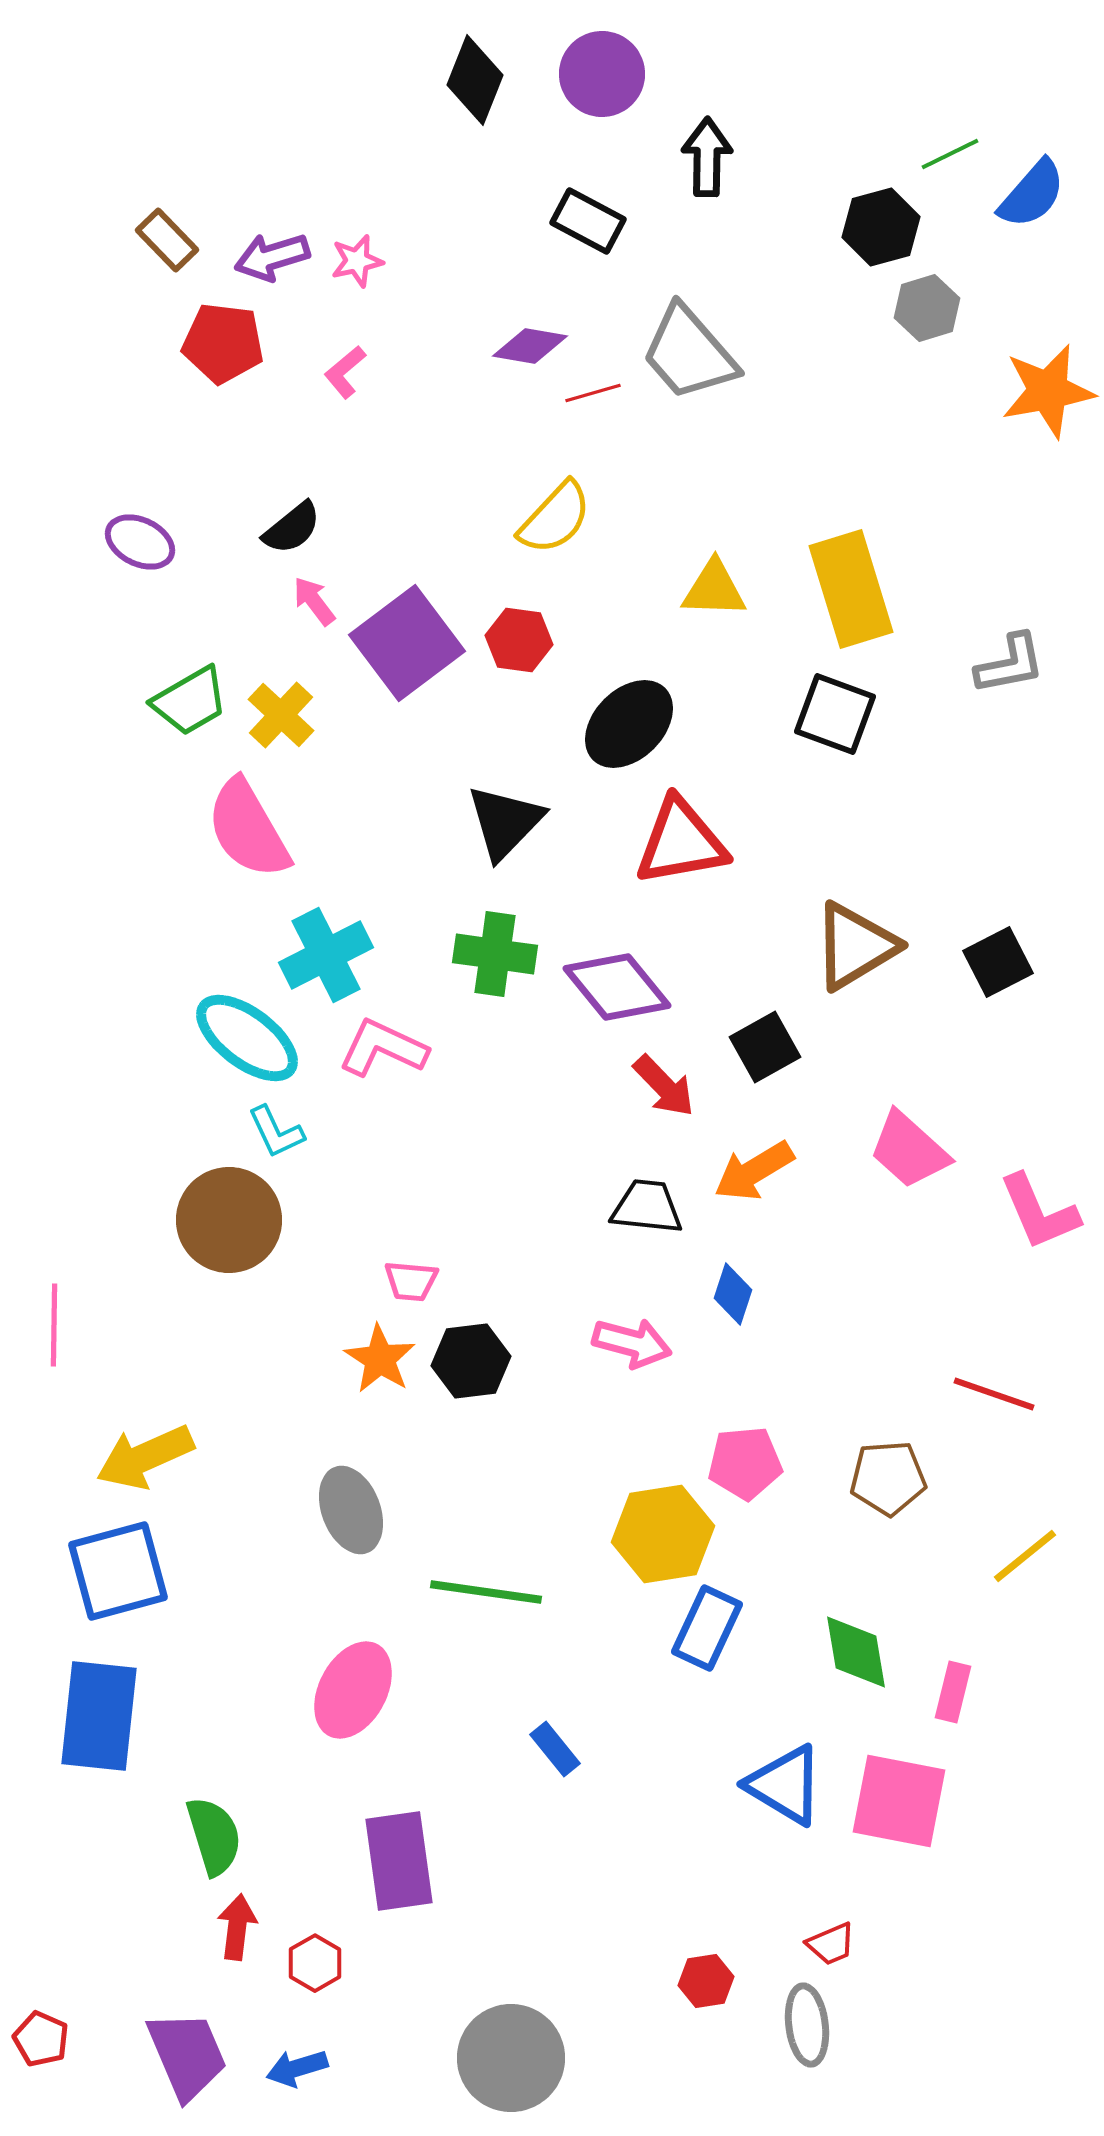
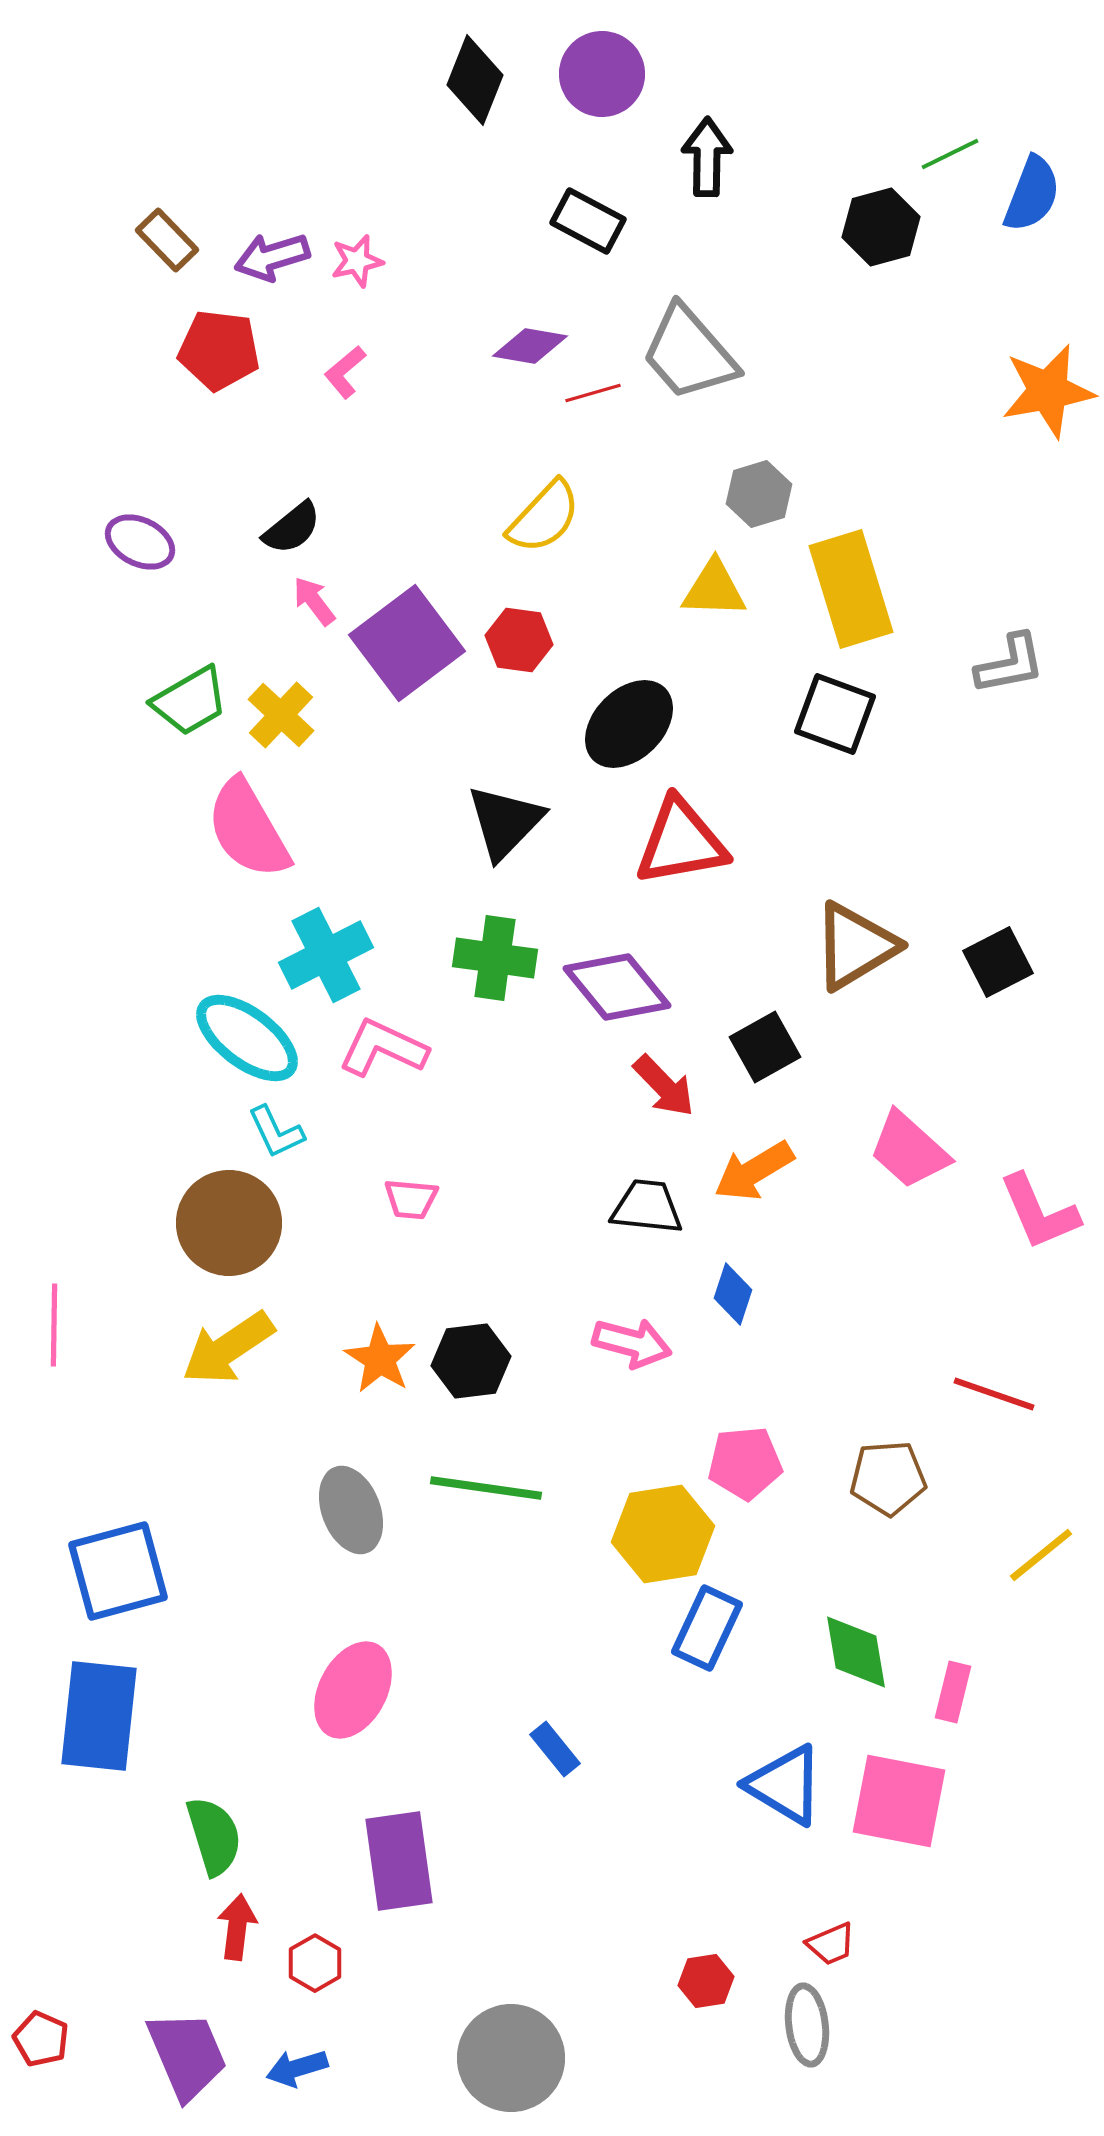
blue semicircle at (1032, 194): rotated 20 degrees counterclockwise
gray hexagon at (927, 308): moved 168 px left, 186 px down
red pentagon at (223, 343): moved 4 px left, 7 px down
yellow semicircle at (555, 518): moved 11 px left, 1 px up
green cross at (495, 954): moved 4 px down
brown circle at (229, 1220): moved 3 px down
pink trapezoid at (411, 1281): moved 82 px up
yellow arrow at (145, 1457): moved 83 px right, 109 px up; rotated 10 degrees counterclockwise
yellow line at (1025, 1556): moved 16 px right, 1 px up
green line at (486, 1592): moved 104 px up
